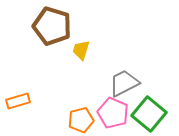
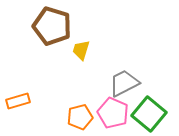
orange pentagon: moved 1 px left, 3 px up
